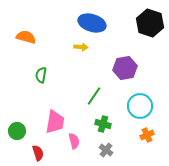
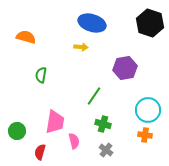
cyan circle: moved 8 px right, 4 px down
orange cross: moved 2 px left; rotated 32 degrees clockwise
red semicircle: moved 2 px right, 1 px up; rotated 147 degrees counterclockwise
